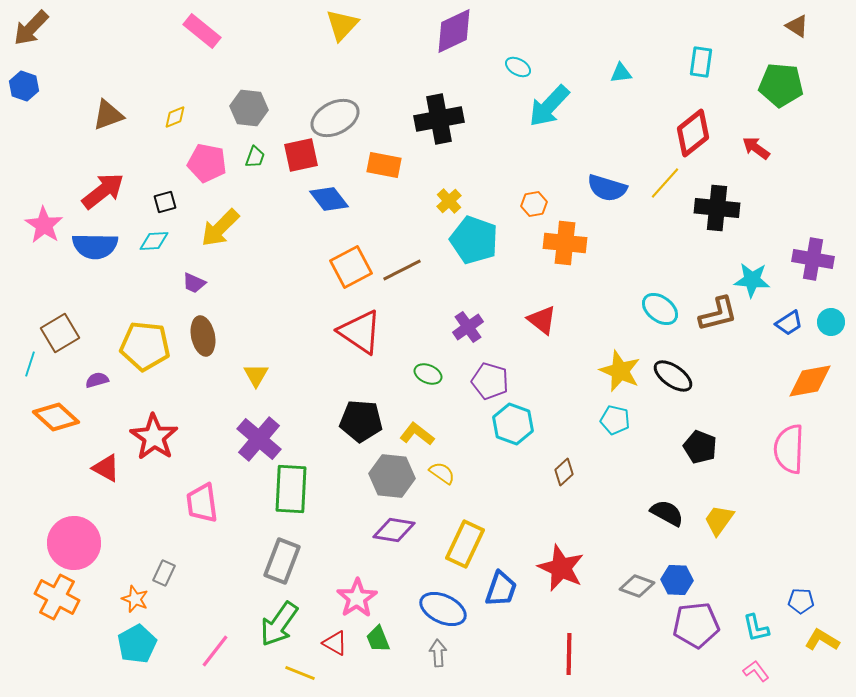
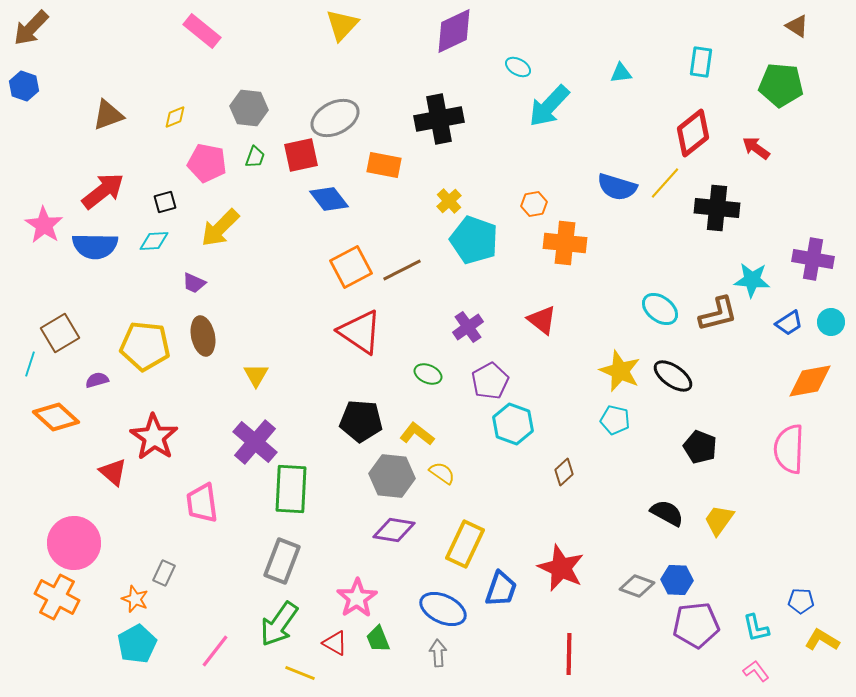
blue semicircle at (607, 188): moved 10 px right, 1 px up
purple pentagon at (490, 381): rotated 27 degrees clockwise
purple cross at (259, 439): moved 4 px left, 3 px down
red triangle at (106, 468): moved 7 px right, 4 px down; rotated 12 degrees clockwise
